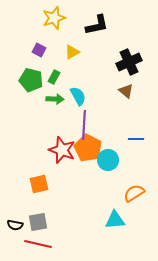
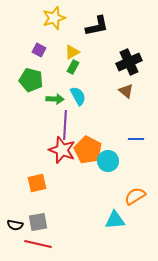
black L-shape: moved 1 px down
green rectangle: moved 19 px right, 10 px up
purple line: moved 19 px left
orange pentagon: moved 2 px down
cyan circle: moved 1 px down
orange square: moved 2 px left, 1 px up
orange semicircle: moved 1 px right, 3 px down
